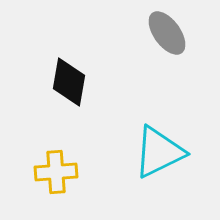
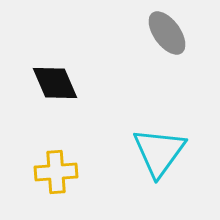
black diamond: moved 14 px left, 1 px down; rotated 33 degrees counterclockwise
cyan triangle: rotated 28 degrees counterclockwise
